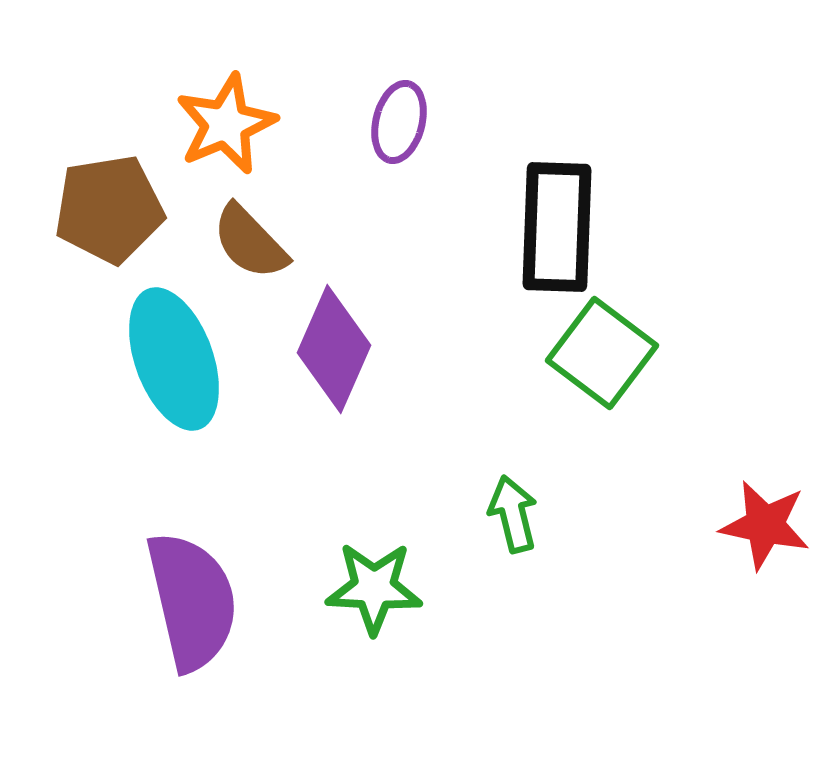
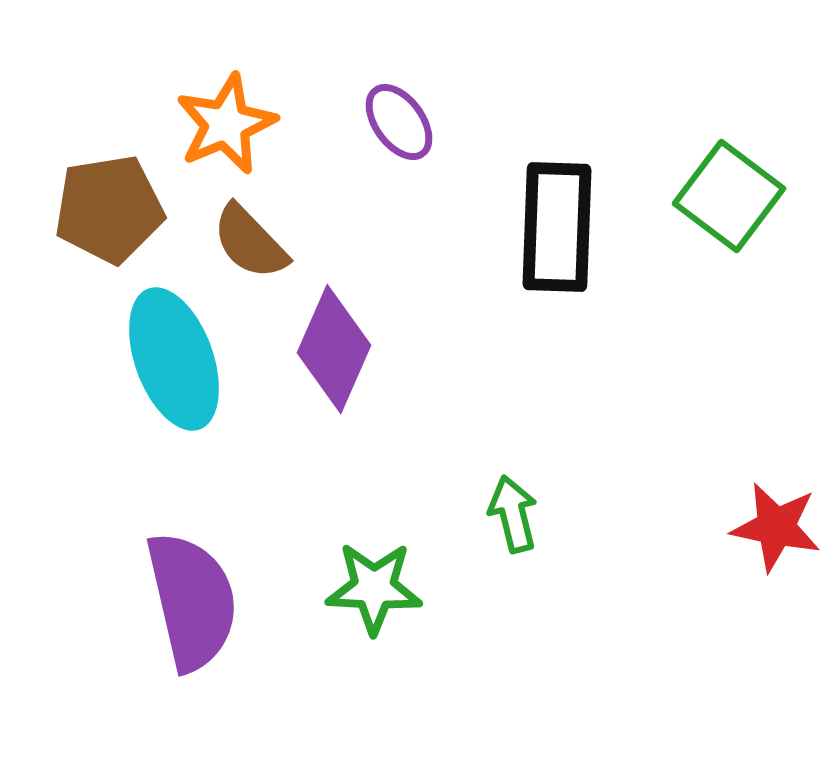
purple ellipse: rotated 50 degrees counterclockwise
green square: moved 127 px right, 157 px up
red star: moved 11 px right, 2 px down
